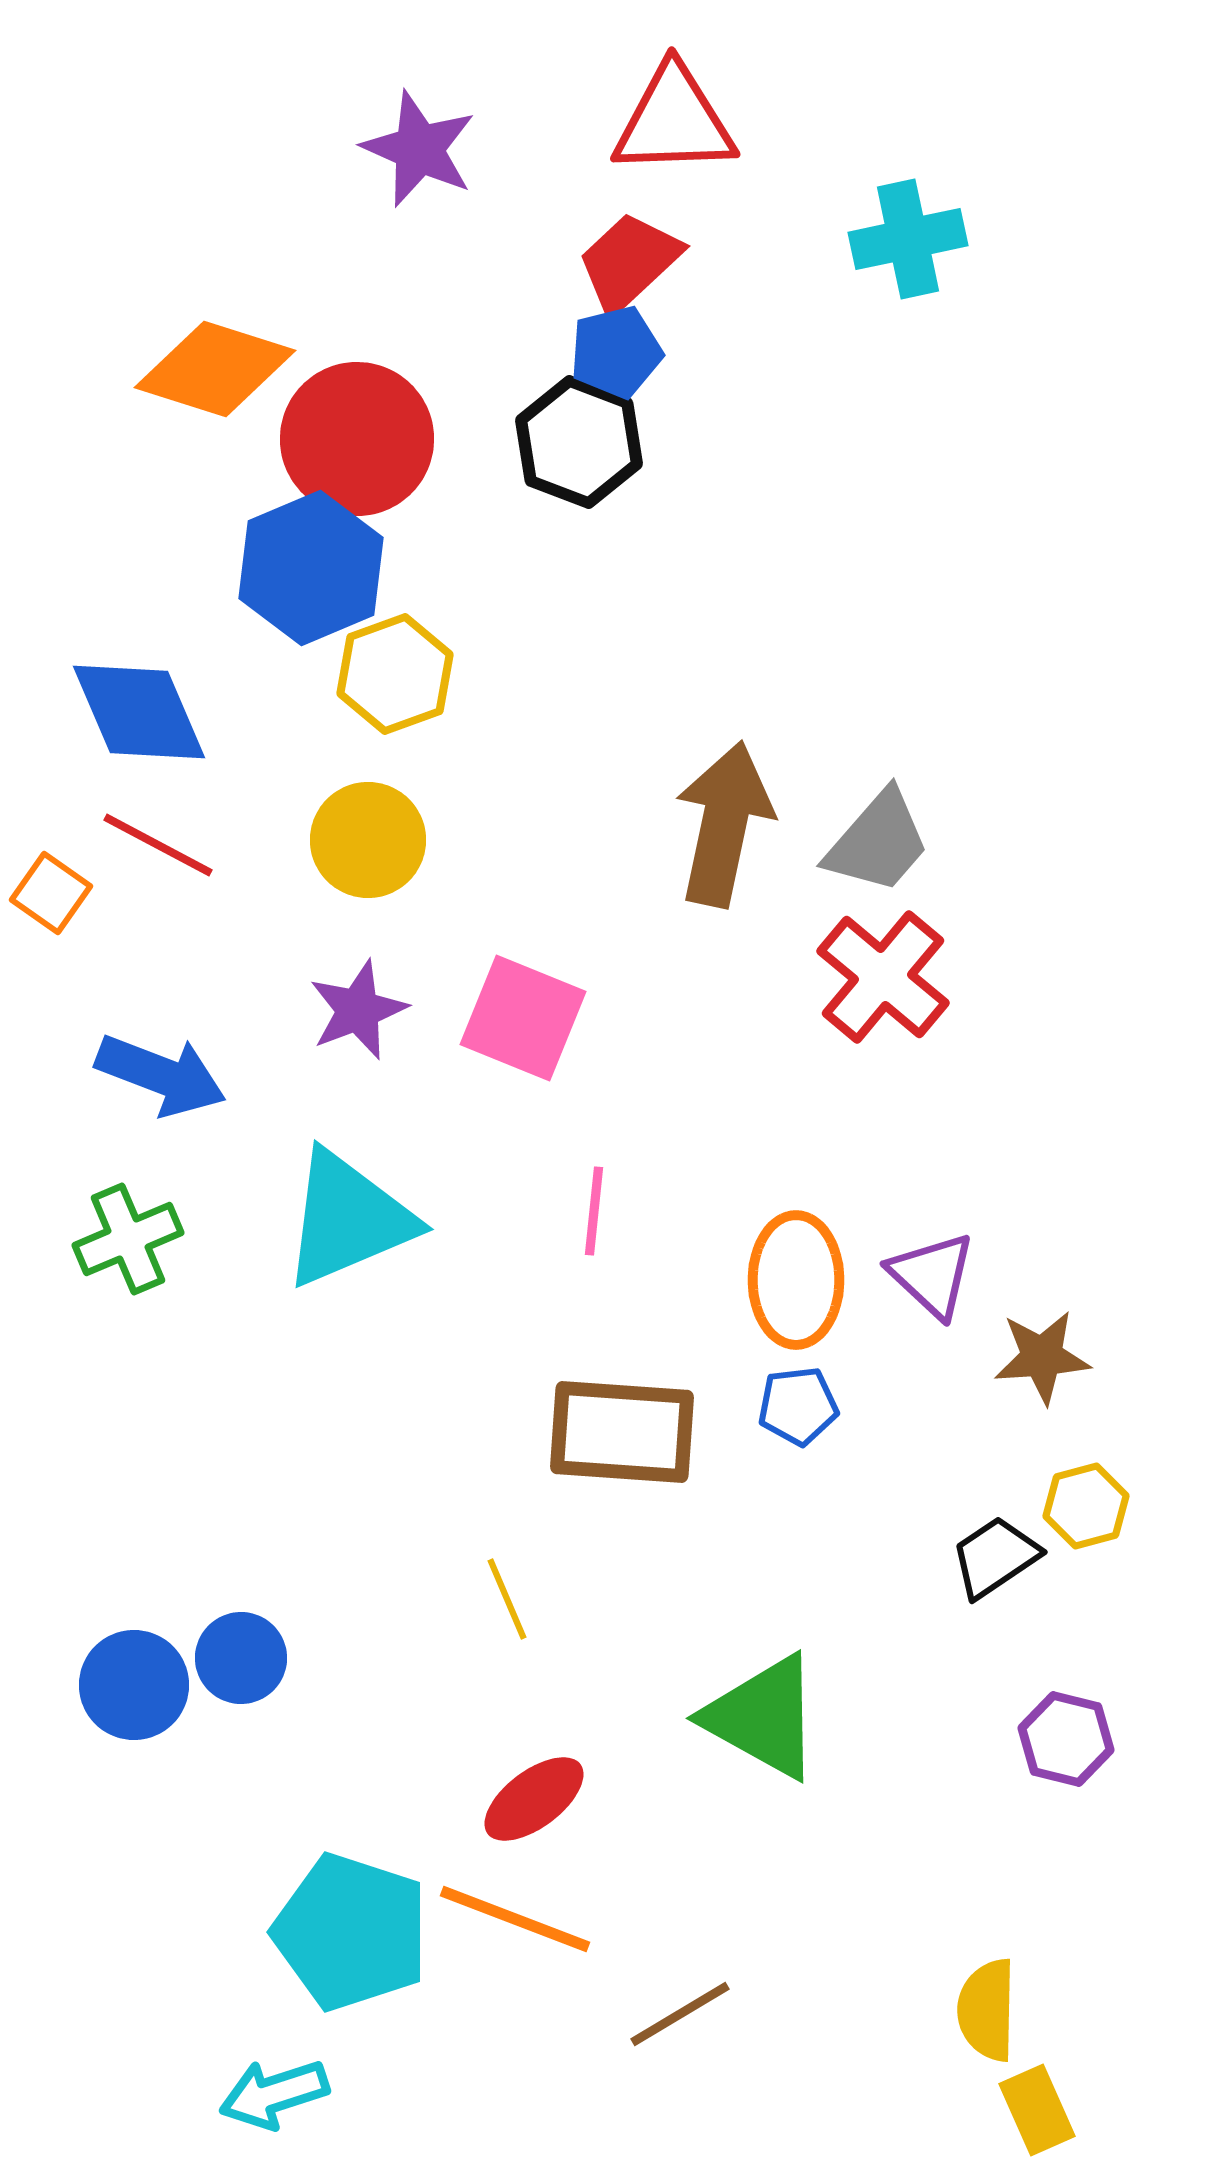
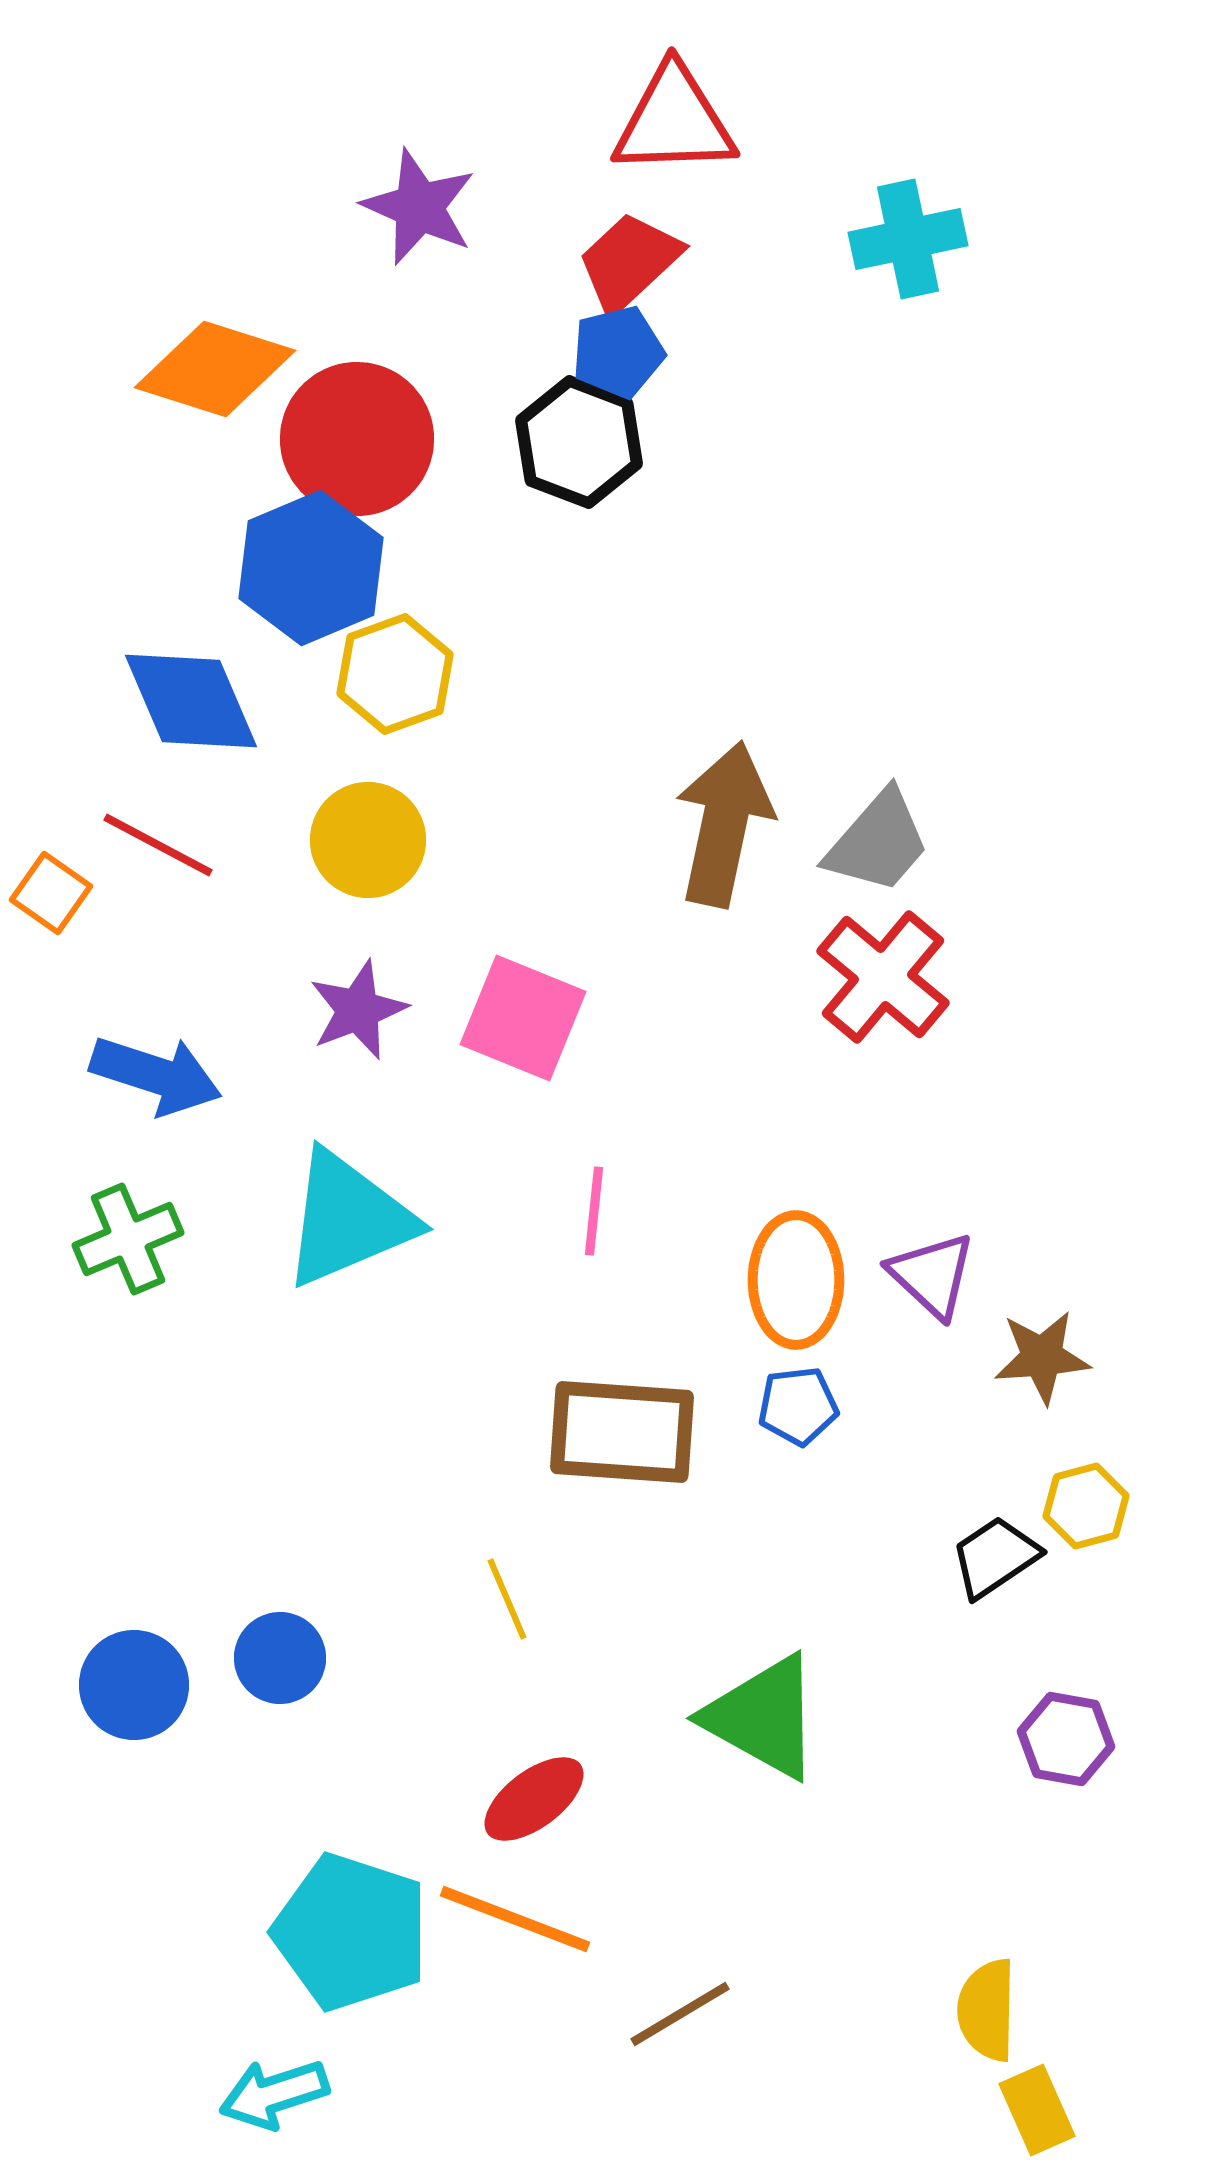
purple star at (419, 149): moved 58 px down
blue pentagon at (616, 352): moved 2 px right
blue diamond at (139, 712): moved 52 px right, 11 px up
blue arrow at (161, 1075): moved 5 px left; rotated 3 degrees counterclockwise
blue circle at (241, 1658): moved 39 px right
purple hexagon at (1066, 1739): rotated 4 degrees counterclockwise
